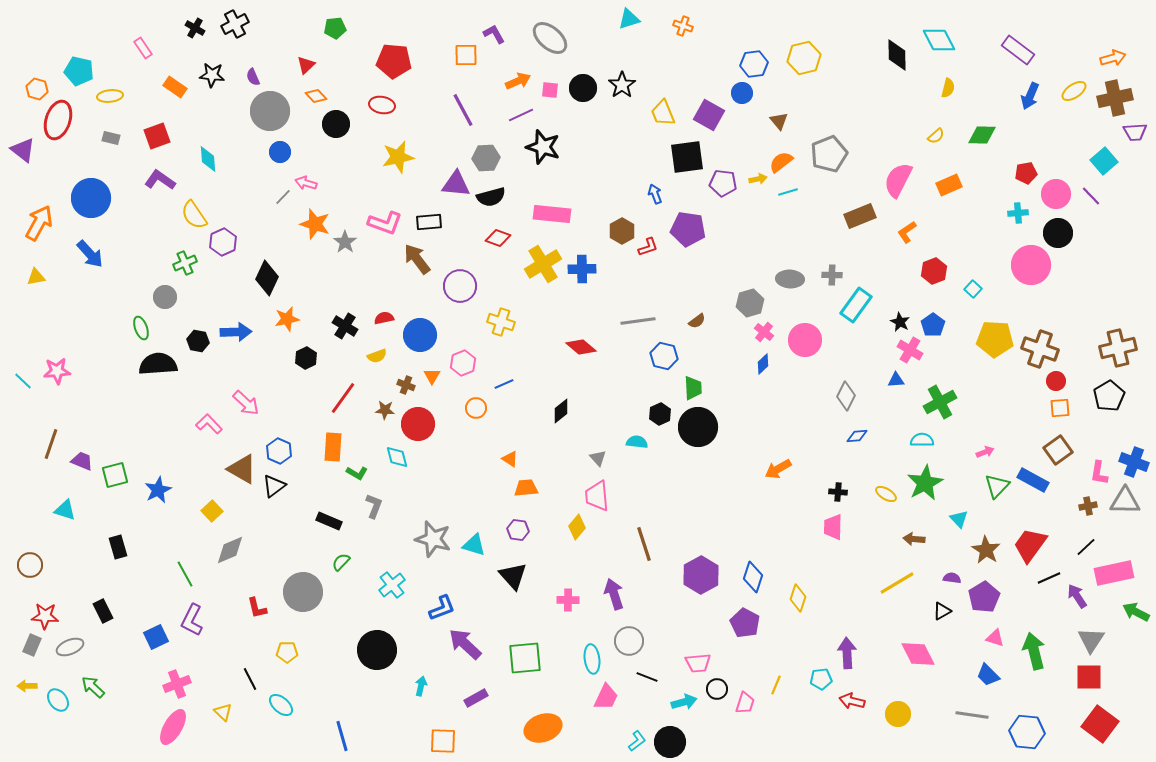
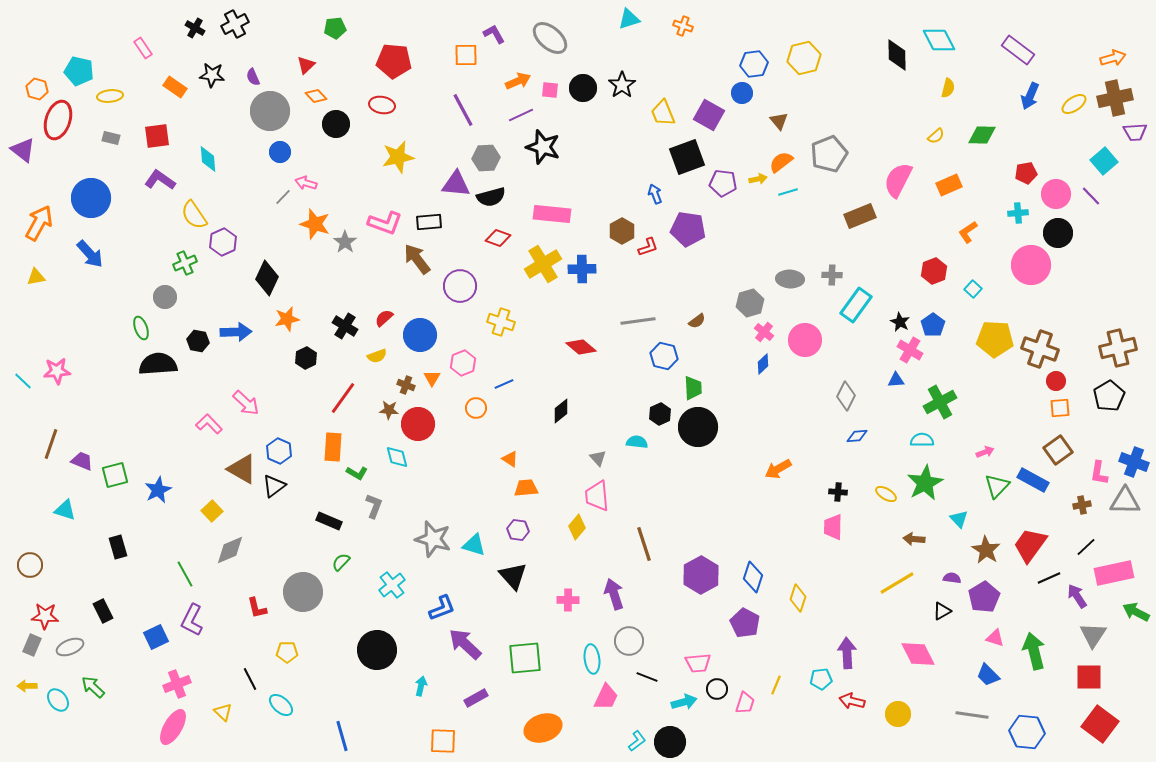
yellow ellipse at (1074, 91): moved 13 px down
red square at (157, 136): rotated 12 degrees clockwise
black square at (687, 157): rotated 12 degrees counterclockwise
orange L-shape at (907, 232): moved 61 px right
red semicircle at (384, 318): rotated 30 degrees counterclockwise
orange triangle at (432, 376): moved 2 px down
brown star at (385, 410): moved 4 px right
brown cross at (1088, 506): moved 6 px left, 1 px up
gray triangle at (1091, 640): moved 2 px right, 5 px up
